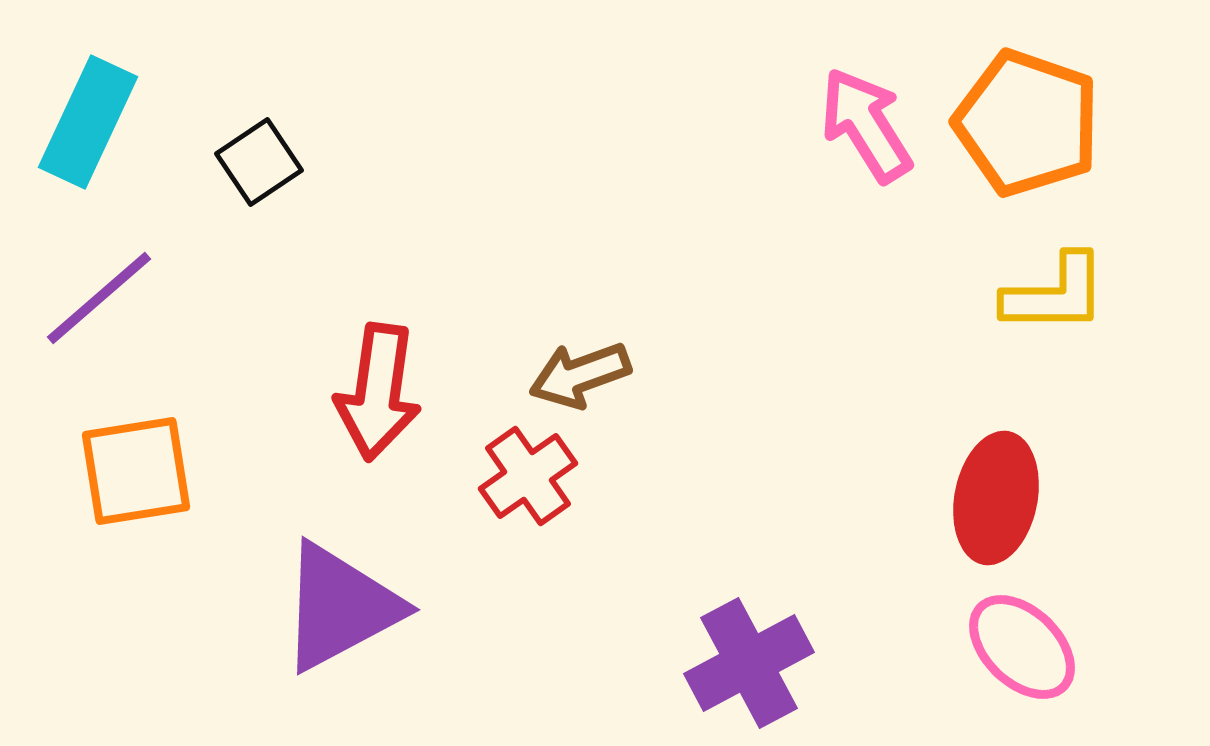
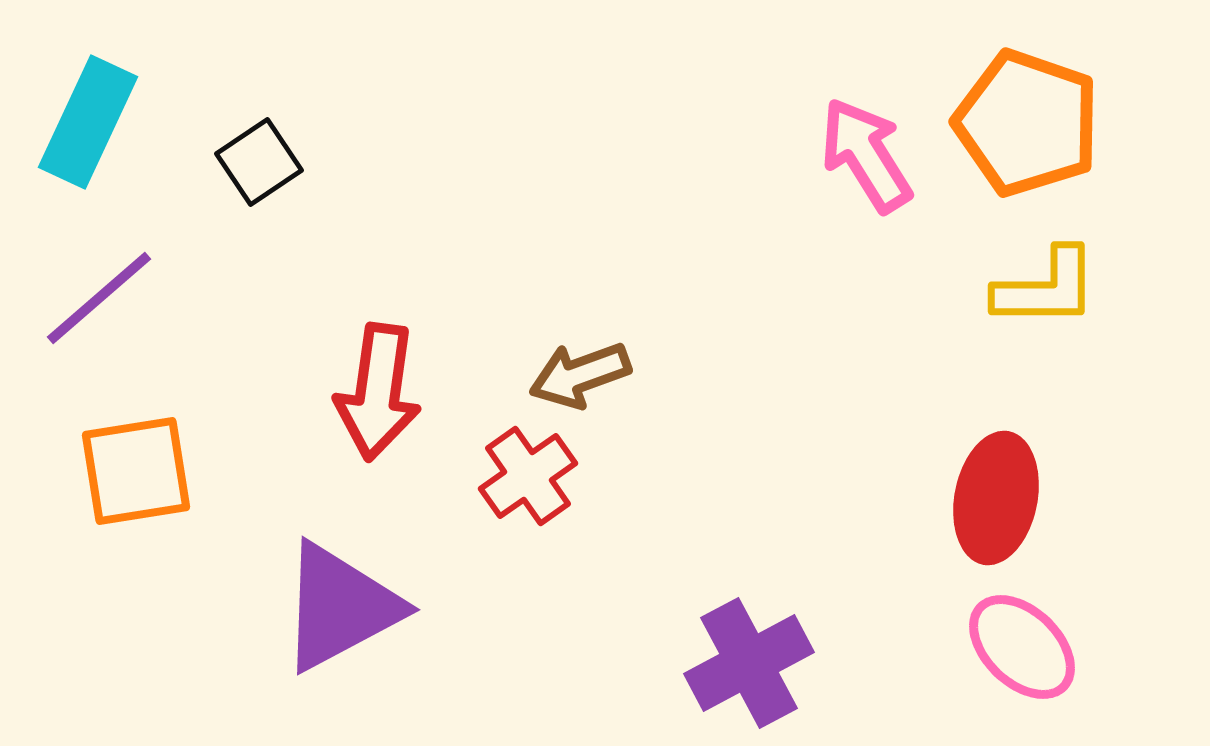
pink arrow: moved 30 px down
yellow L-shape: moved 9 px left, 6 px up
